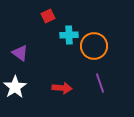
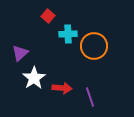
red square: rotated 24 degrees counterclockwise
cyan cross: moved 1 px left, 1 px up
purple triangle: rotated 42 degrees clockwise
purple line: moved 10 px left, 14 px down
white star: moved 19 px right, 9 px up
